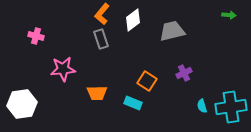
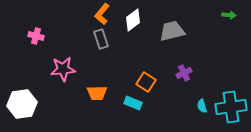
orange square: moved 1 px left, 1 px down
